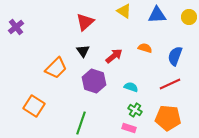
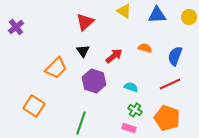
orange pentagon: moved 1 px left; rotated 15 degrees clockwise
